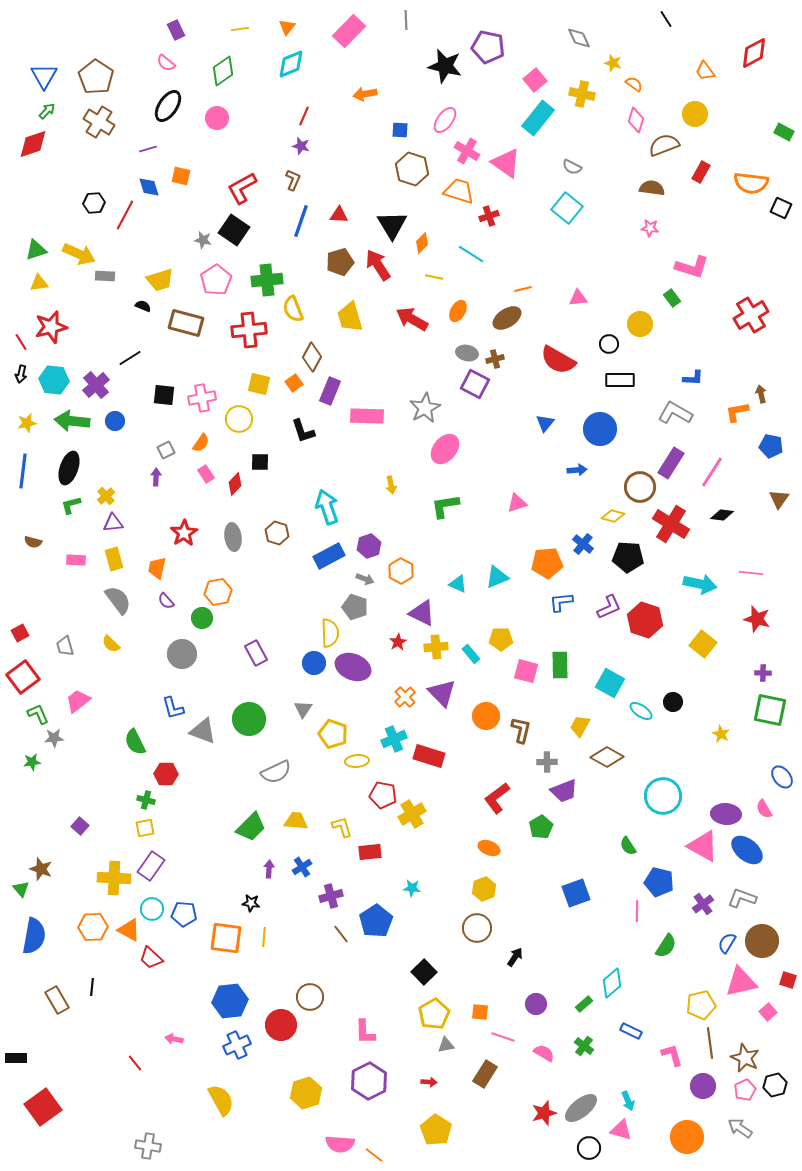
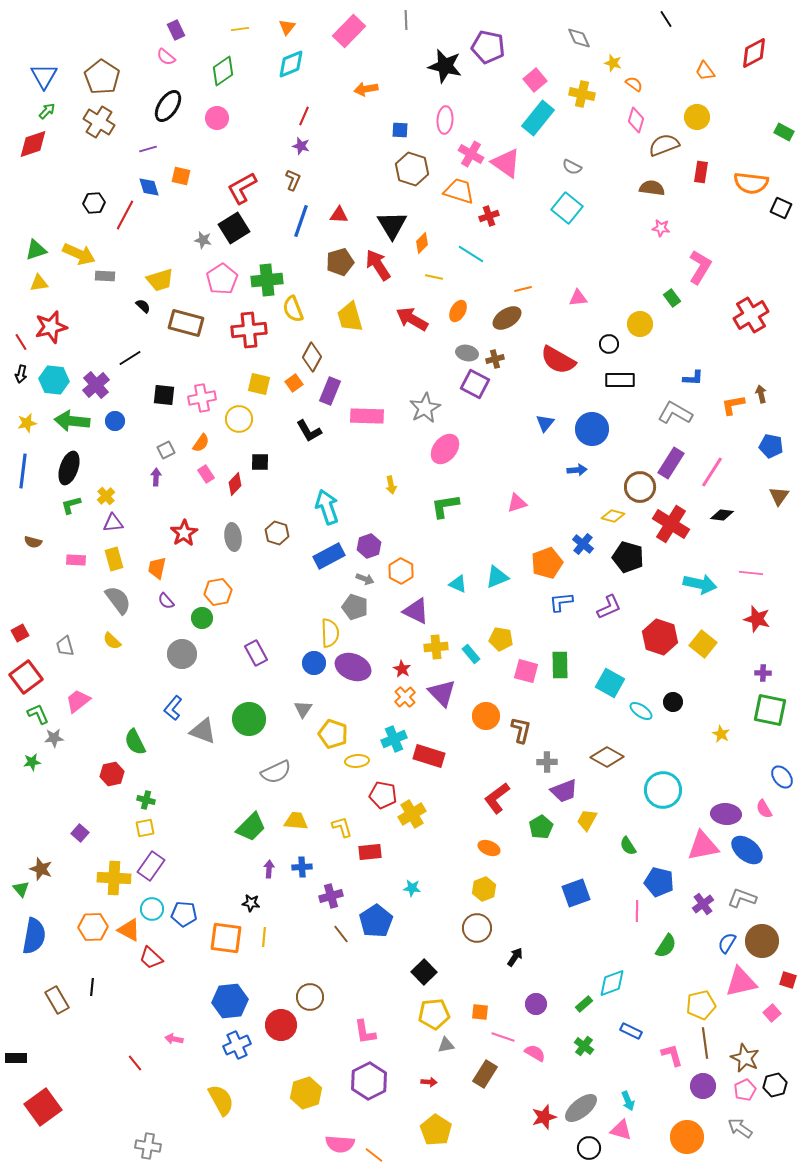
pink semicircle at (166, 63): moved 6 px up
brown pentagon at (96, 77): moved 6 px right
orange arrow at (365, 94): moved 1 px right, 5 px up
yellow circle at (695, 114): moved 2 px right, 3 px down
pink ellipse at (445, 120): rotated 32 degrees counterclockwise
pink cross at (467, 151): moved 4 px right, 3 px down
red rectangle at (701, 172): rotated 20 degrees counterclockwise
pink star at (650, 228): moved 11 px right
black square at (234, 230): moved 2 px up; rotated 24 degrees clockwise
pink L-shape at (692, 267): moved 8 px right; rotated 76 degrees counterclockwise
pink pentagon at (216, 280): moved 6 px right, 1 px up
black semicircle at (143, 306): rotated 21 degrees clockwise
orange L-shape at (737, 412): moved 4 px left, 7 px up
blue circle at (600, 429): moved 8 px left
black L-shape at (303, 431): moved 6 px right; rotated 12 degrees counterclockwise
brown triangle at (779, 499): moved 3 px up
black pentagon at (628, 557): rotated 12 degrees clockwise
orange pentagon at (547, 563): rotated 16 degrees counterclockwise
purple triangle at (422, 613): moved 6 px left, 2 px up
red hexagon at (645, 620): moved 15 px right, 17 px down
yellow pentagon at (501, 639): rotated 10 degrees clockwise
red star at (398, 642): moved 4 px right, 27 px down; rotated 12 degrees counterclockwise
yellow semicircle at (111, 644): moved 1 px right, 3 px up
red square at (23, 677): moved 3 px right
blue L-shape at (173, 708): rotated 55 degrees clockwise
yellow trapezoid at (580, 726): moved 7 px right, 94 px down
red hexagon at (166, 774): moved 54 px left; rotated 15 degrees counterclockwise
cyan circle at (663, 796): moved 6 px up
purple square at (80, 826): moved 7 px down
pink triangle at (703, 846): rotated 40 degrees counterclockwise
blue cross at (302, 867): rotated 30 degrees clockwise
cyan diamond at (612, 983): rotated 20 degrees clockwise
pink square at (768, 1012): moved 4 px right, 1 px down
yellow pentagon at (434, 1014): rotated 24 degrees clockwise
pink L-shape at (365, 1032): rotated 8 degrees counterclockwise
brown line at (710, 1043): moved 5 px left
pink semicircle at (544, 1053): moved 9 px left
red star at (544, 1113): moved 4 px down
